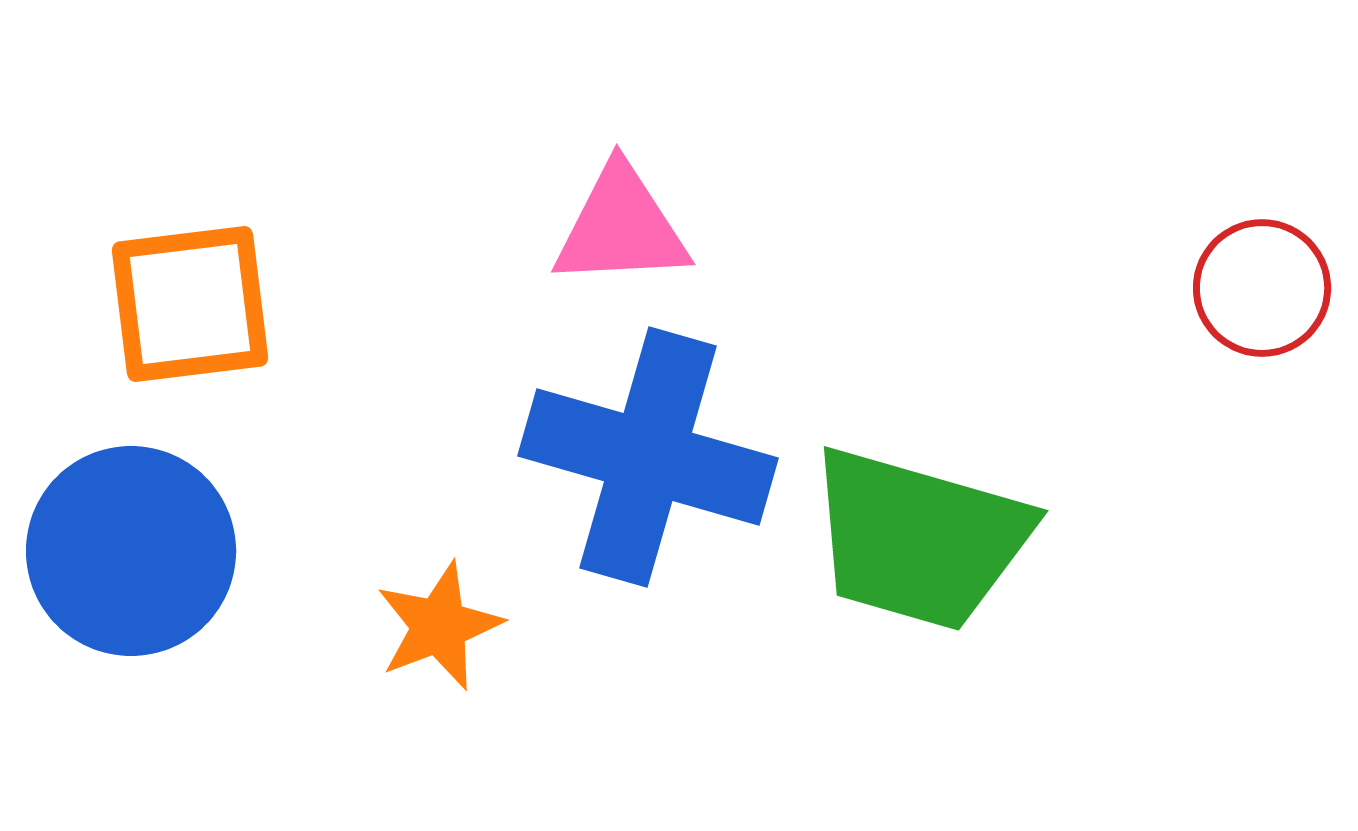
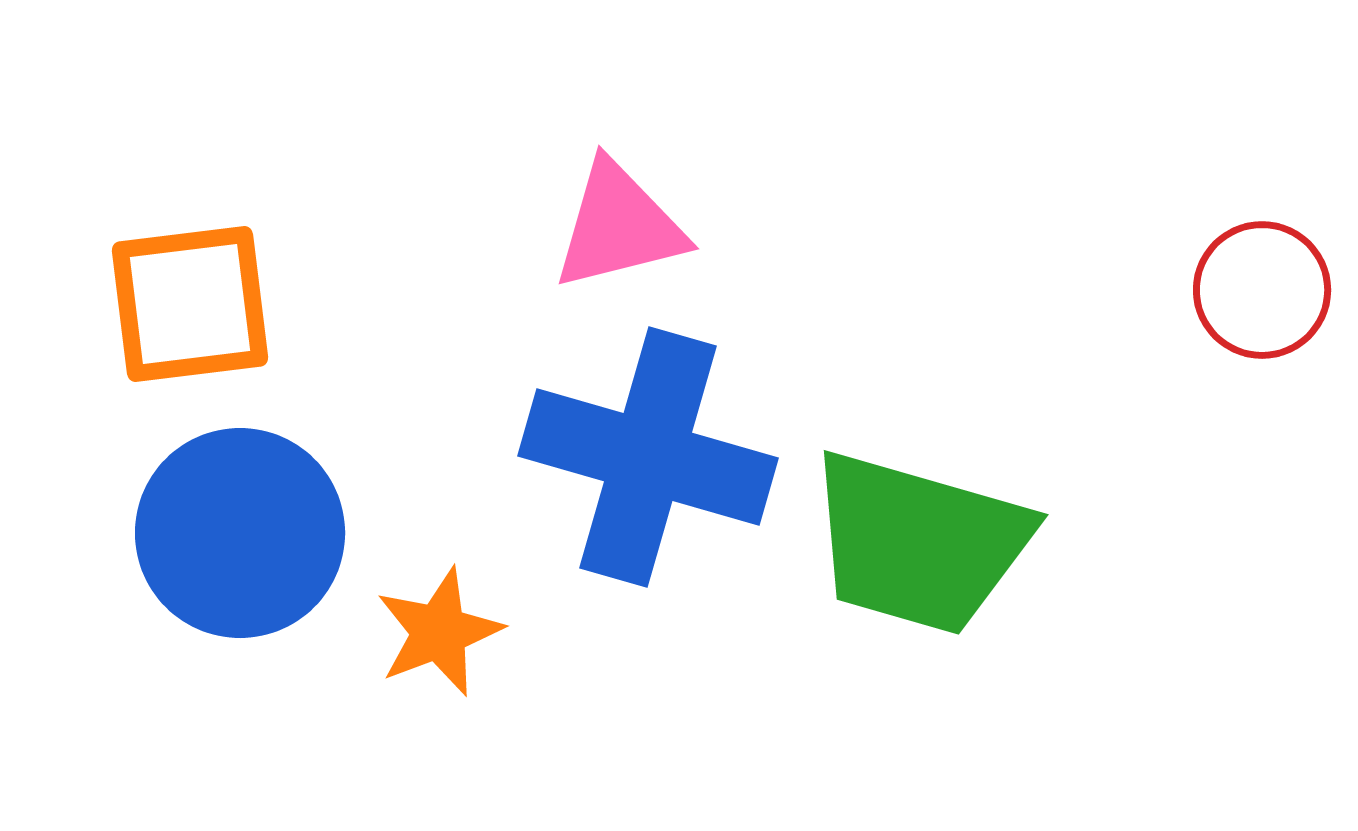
pink triangle: moved 2 px left, 1 px up; rotated 11 degrees counterclockwise
red circle: moved 2 px down
green trapezoid: moved 4 px down
blue circle: moved 109 px right, 18 px up
orange star: moved 6 px down
